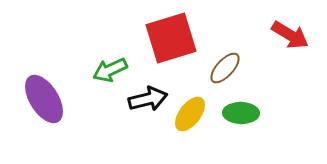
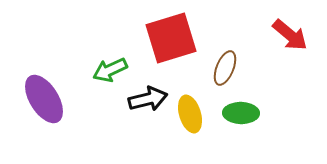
red arrow: rotated 9 degrees clockwise
brown ellipse: rotated 20 degrees counterclockwise
yellow ellipse: rotated 54 degrees counterclockwise
